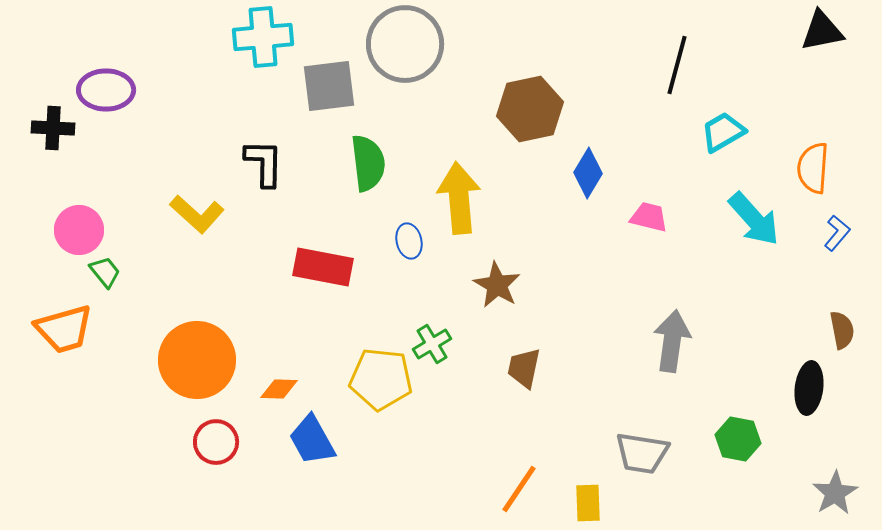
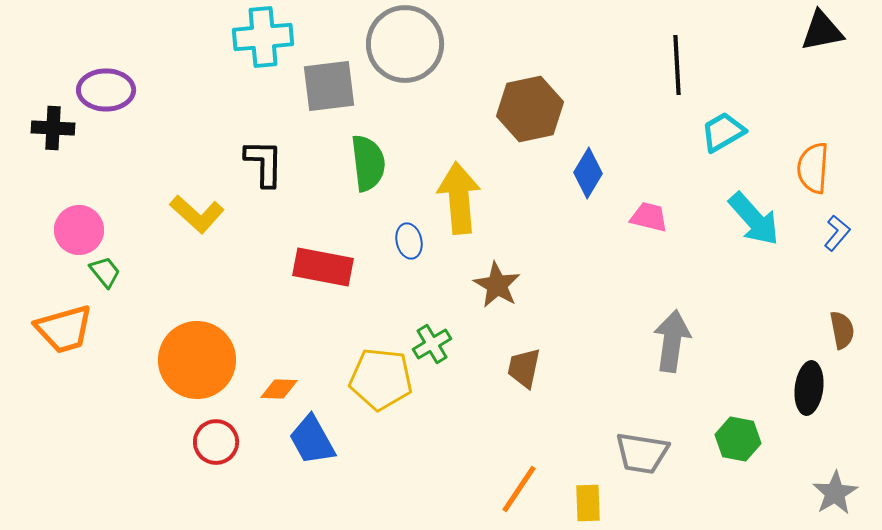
black line: rotated 18 degrees counterclockwise
